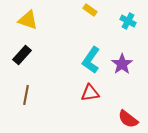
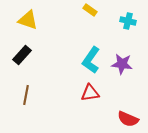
cyan cross: rotated 14 degrees counterclockwise
purple star: rotated 30 degrees counterclockwise
red semicircle: rotated 15 degrees counterclockwise
